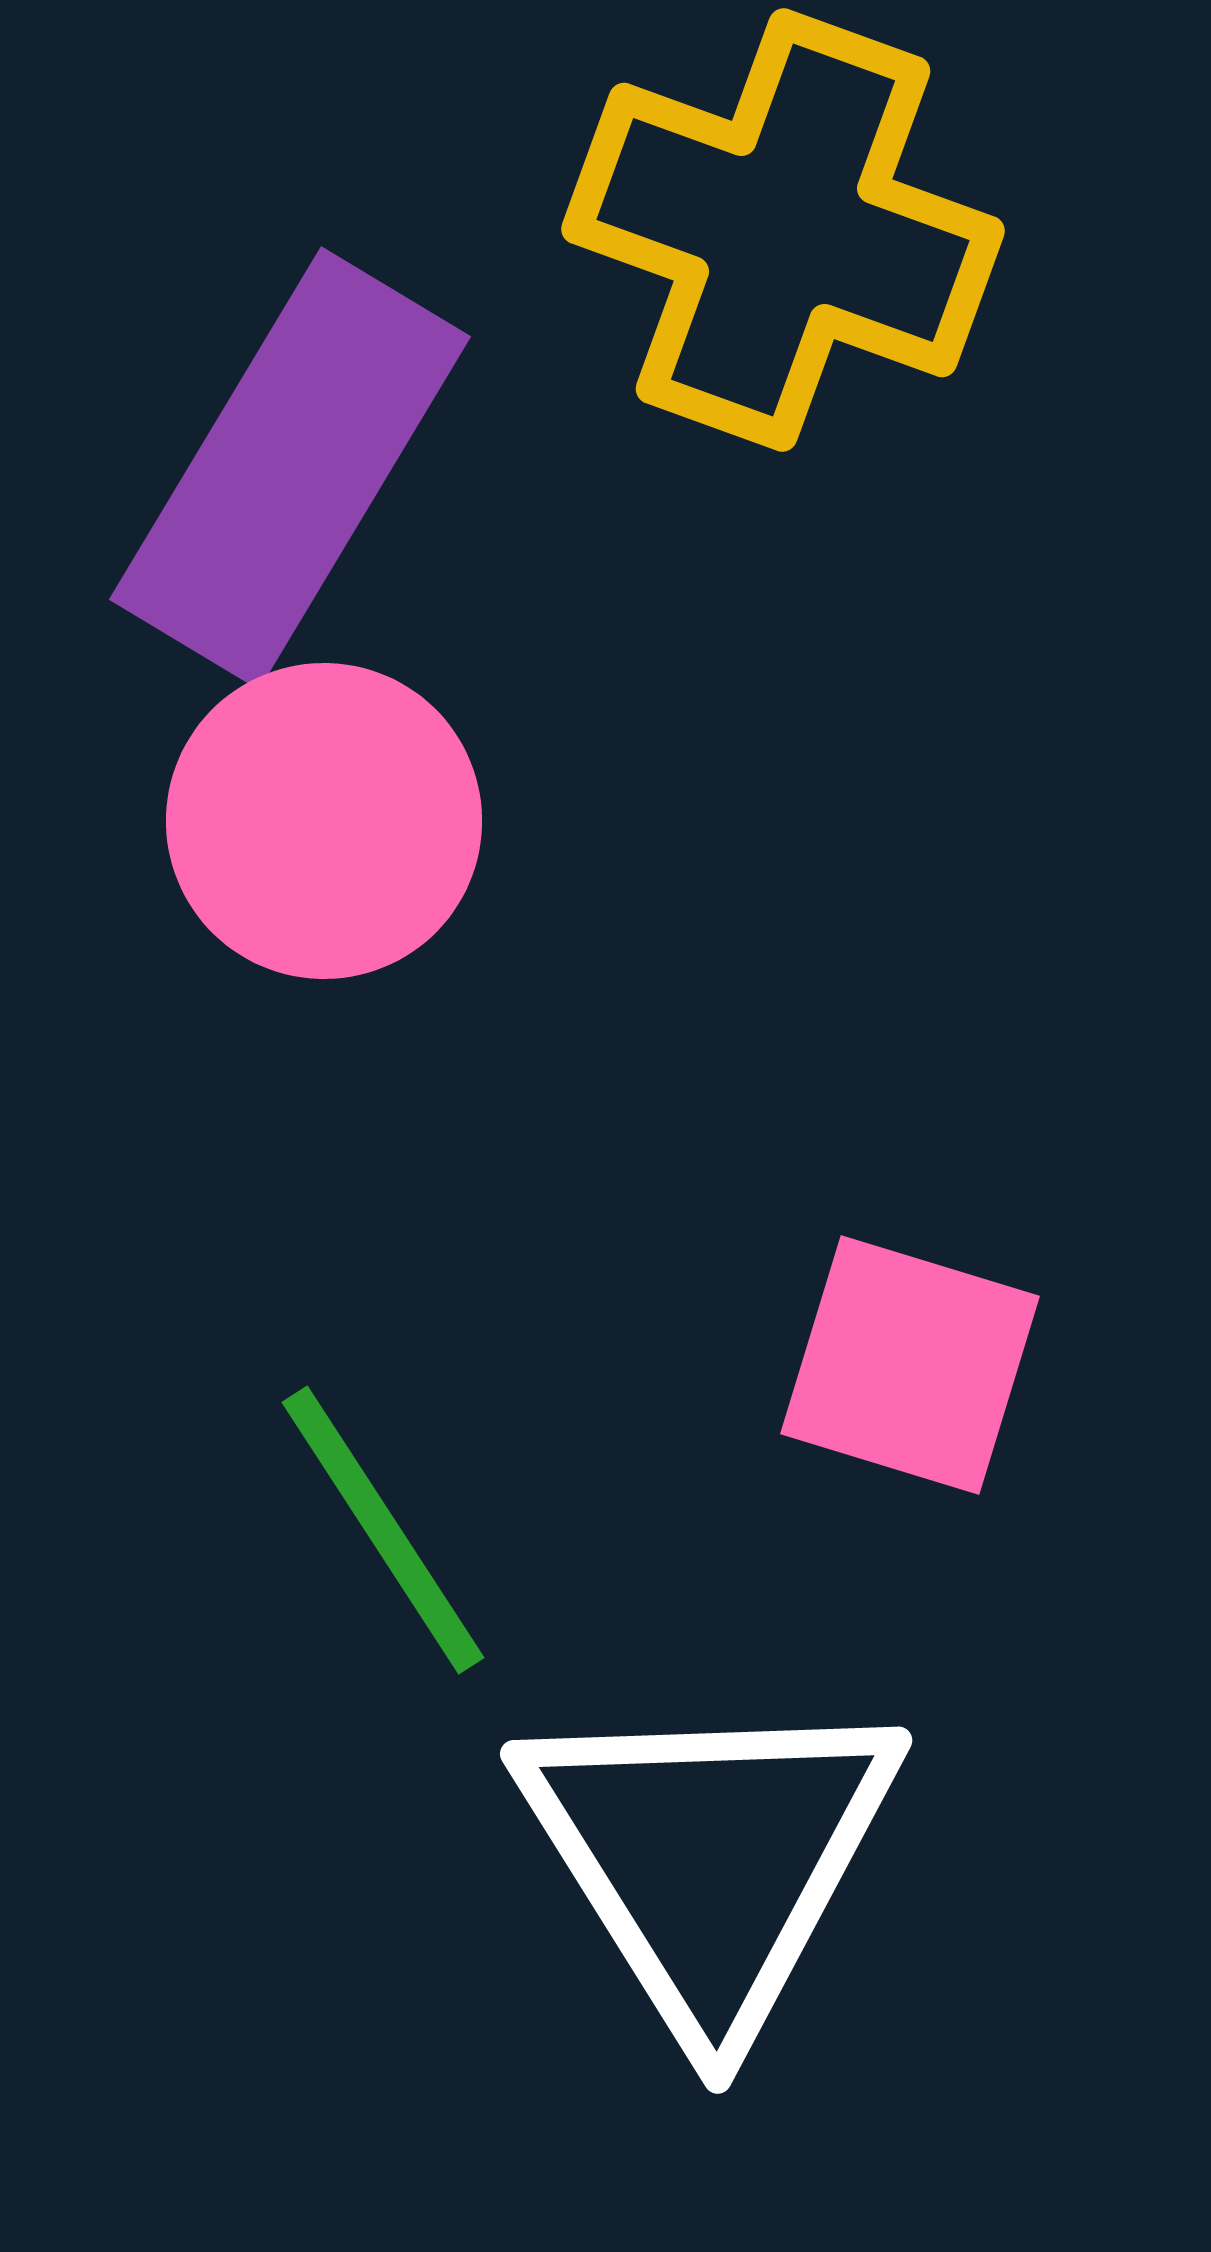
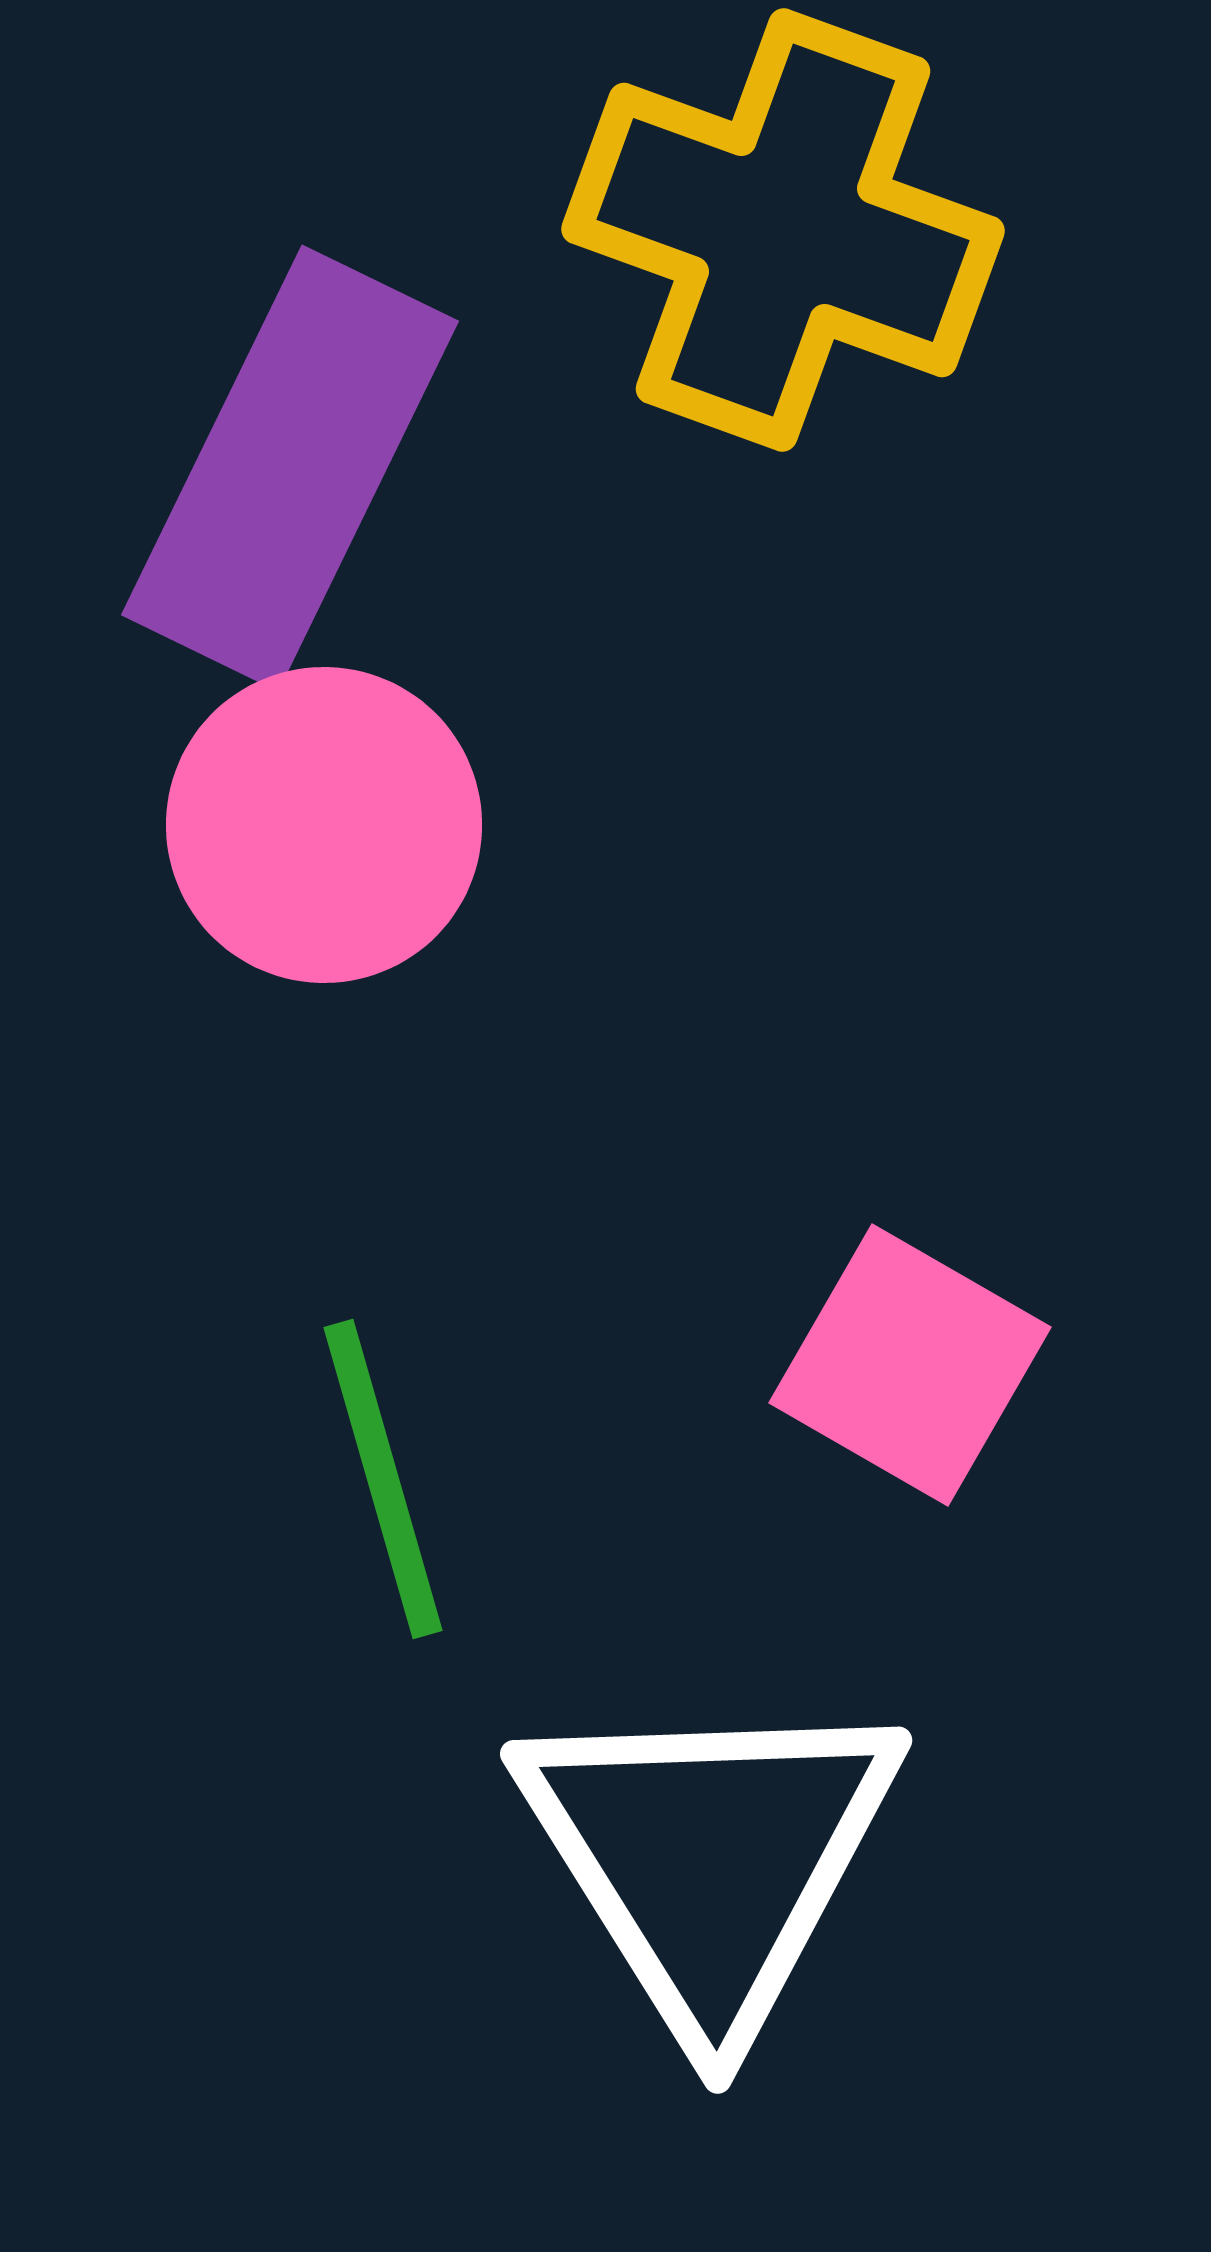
purple rectangle: rotated 5 degrees counterclockwise
pink circle: moved 4 px down
pink square: rotated 13 degrees clockwise
green line: moved 51 px up; rotated 17 degrees clockwise
